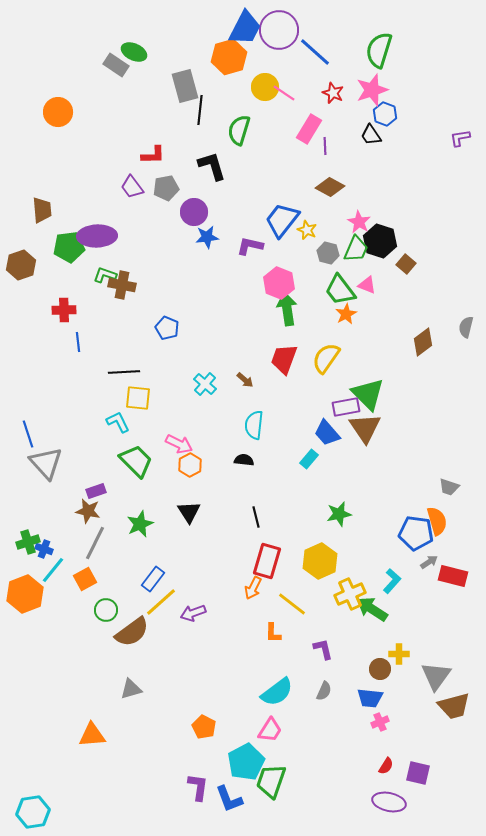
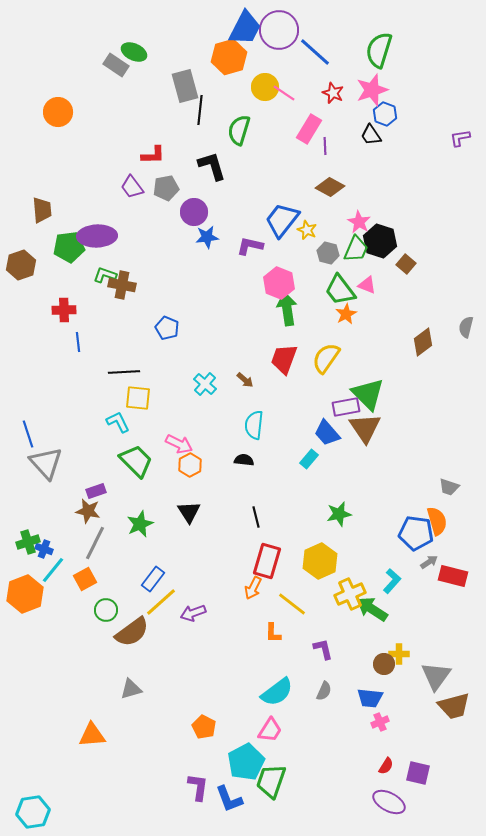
brown circle at (380, 669): moved 4 px right, 5 px up
purple ellipse at (389, 802): rotated 16 degrees clockwise
